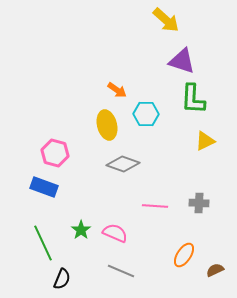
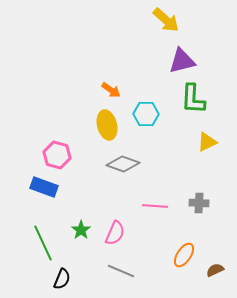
purple triangle: rotated 32 degrees counterclockwise
orange arrow: moved 6 px left
yellow triangle: moved 2 px right, 1 px down
pink hexagon: moved 2 px right, 2 px down
pink semicircle: rotated 90 degrees clockwise
